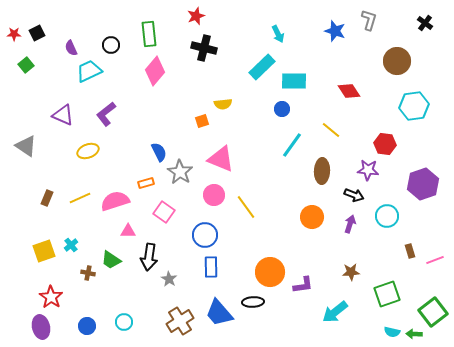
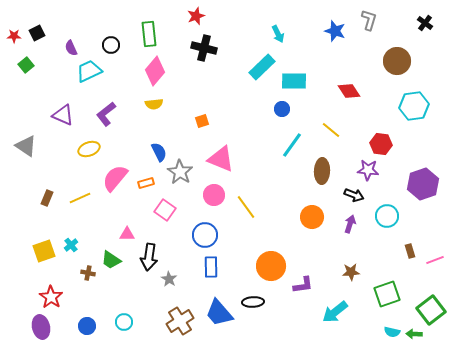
red star at (14, 34): moved 2 px down
yellow semicircle at (223, 104): moved 69 px left
red hexagon at (385, 144): moved 4 px left
yellow ellipse at (88, 151): moved 1 px right, 2 px up
pink semicircle at (115, 201): moved 23 px up; rotated 32 degrees counterclockwise
pink square at (164, 212): moved 1 px right, 2 px up
pink triangle at (128, 231): moved 1 px left, 3 px down
orange circle at (270, 272): moved 1 px right, 6 px up
green square at (433, 312): moved 2 px left, 2 px up
